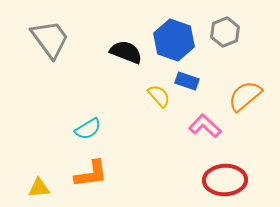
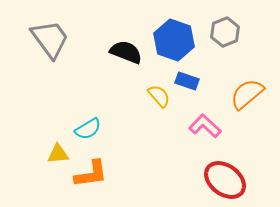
orange semicircle: moved 2 px right, 2 px up
red ellipse: rotated 39 degrees clockwise
yellow triangle: moved 19 px right, 34 px up
